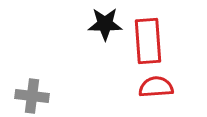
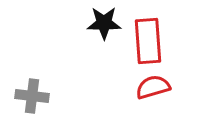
black star: moved 1 px left, 1 px up
red semicircle: moved 3 px left; rotated 12 degrees counterclockwise
